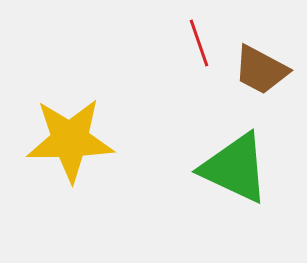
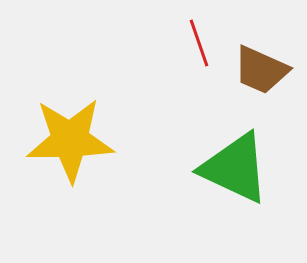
brown trapezoid: rotated 4 degrees counterclockwise
